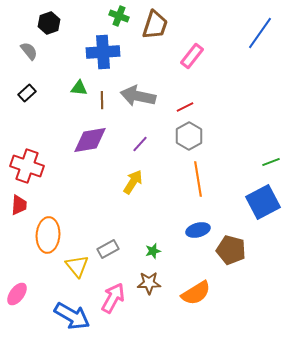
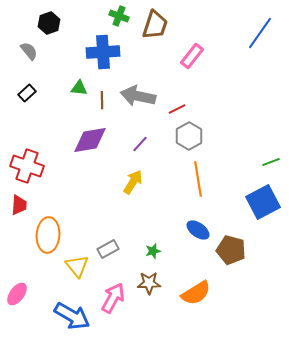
red line: moved 8 px left, 2 px down
blue ellipse: rotated 50 degrees clockwise
